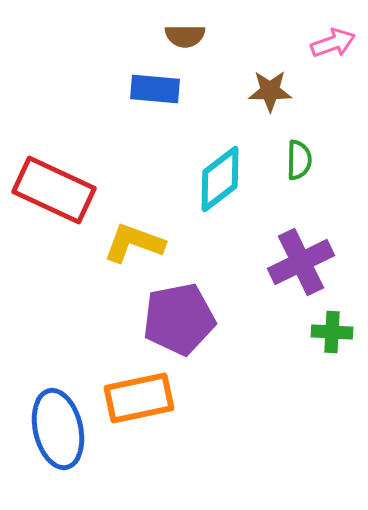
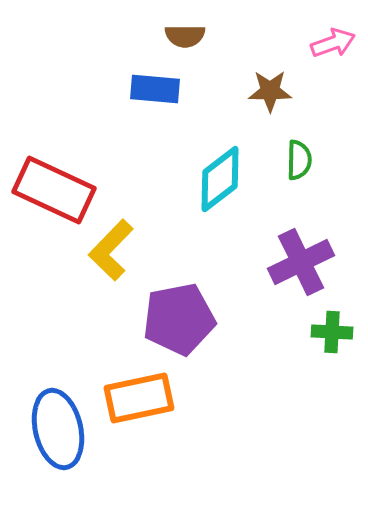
yellow L-shape: moved 23 px left, 7 px down; rotated 66 degrees counterclockwise
